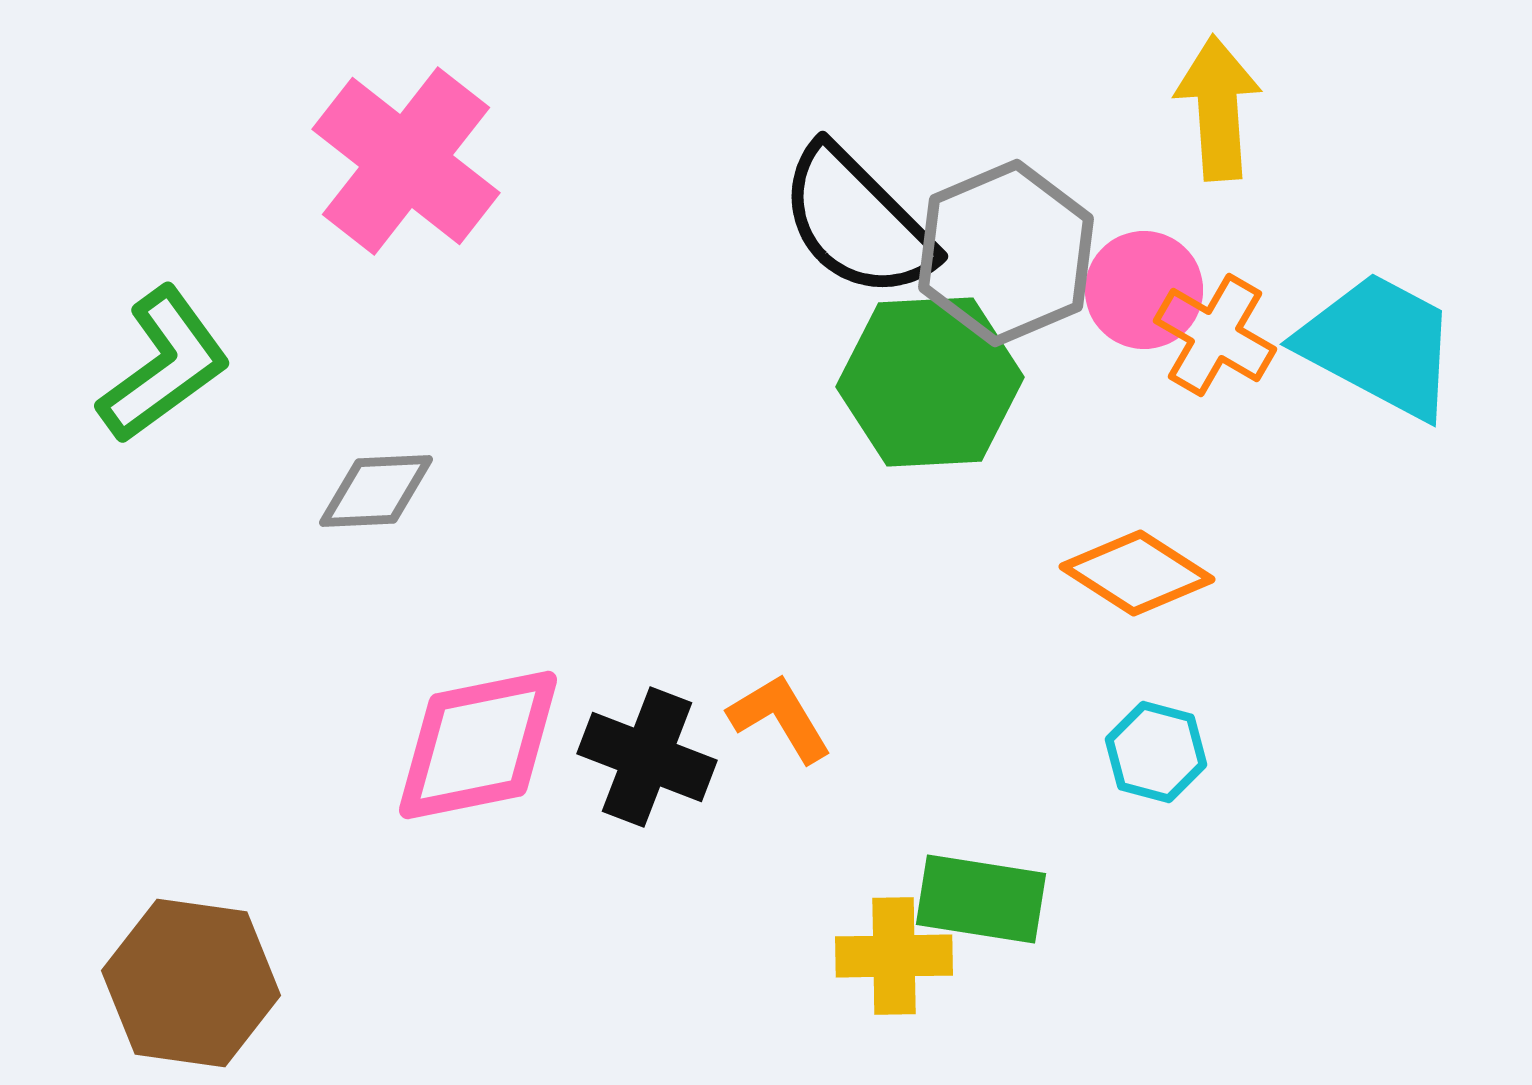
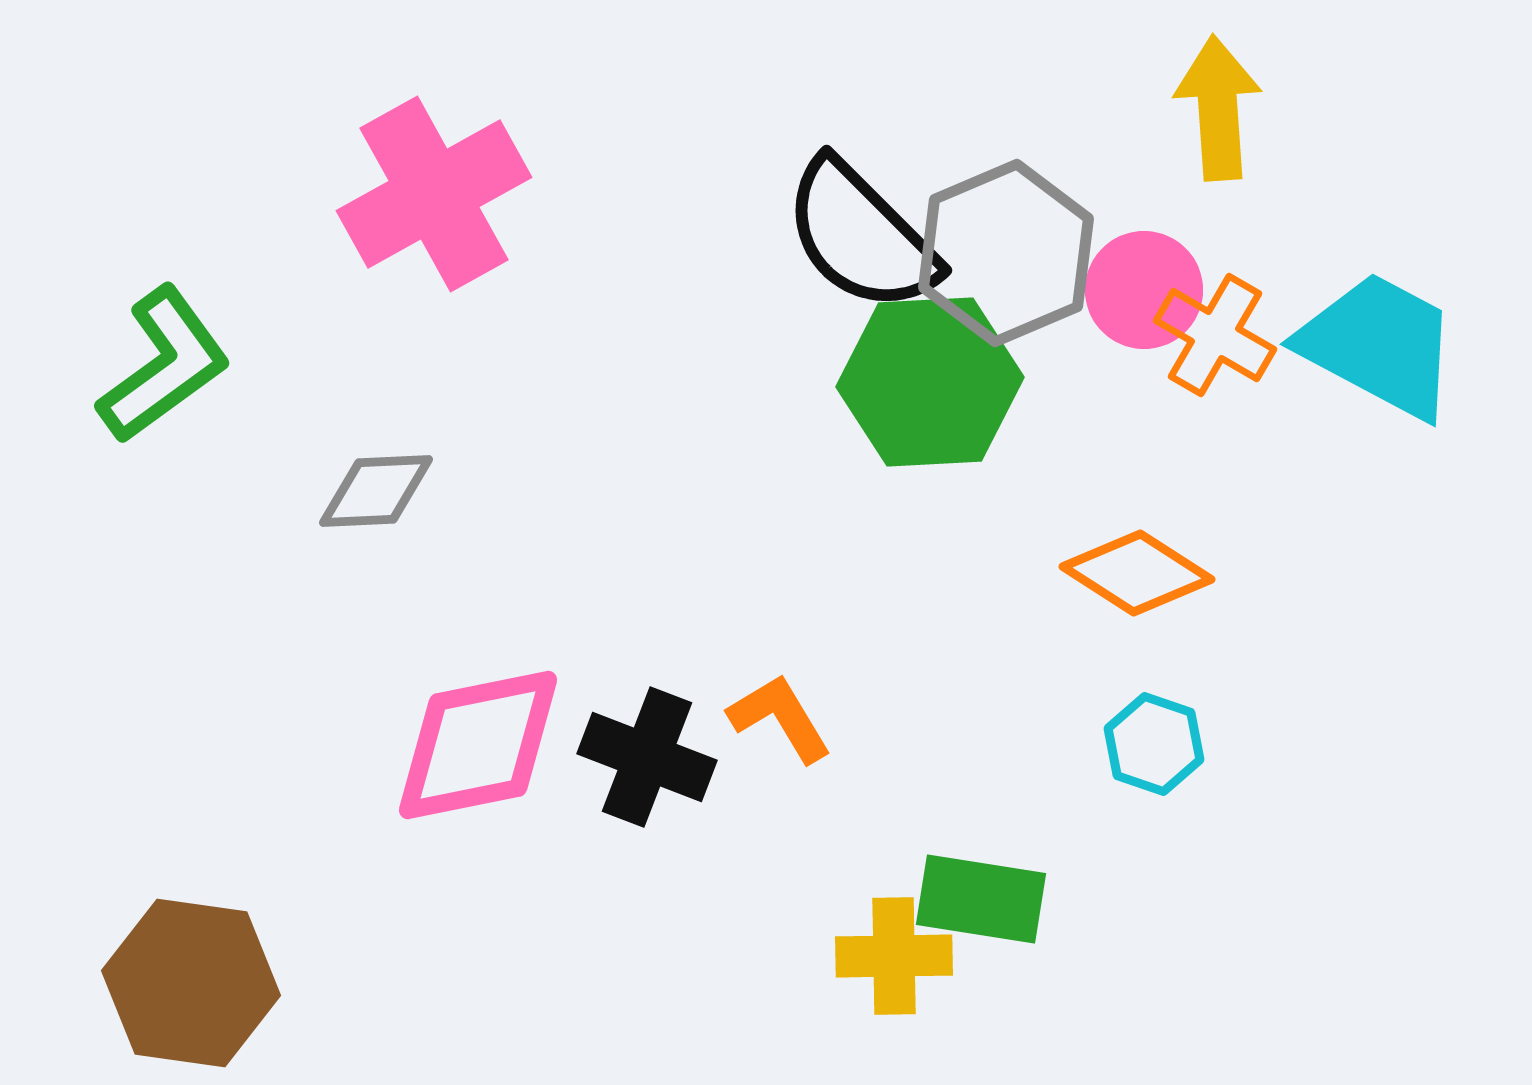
pink cross: moved 28 px right, 33 px down; rotated 23 degrees clockwise
black semicircle: moved 4 px right, 14 px down
cyan hexagon: moved 2 px left, 8 px up; rotated 4 degrees clockwise
